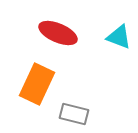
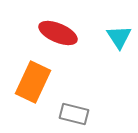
cyan triangle: rotated 36 degrees clockwise
orange rectangle: moved 4 px left, 2 px up
